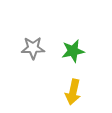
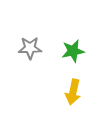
gray star: moved 3 px left
